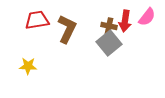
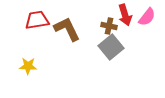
red arrow: moved 6 px up; rotated 25 degrees counterclockwise
brown L-shape: rotated 52 degrees counterclockwise
gray square: moved 2 px right, 4 px down
